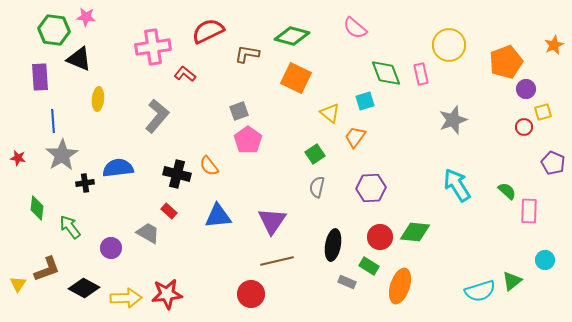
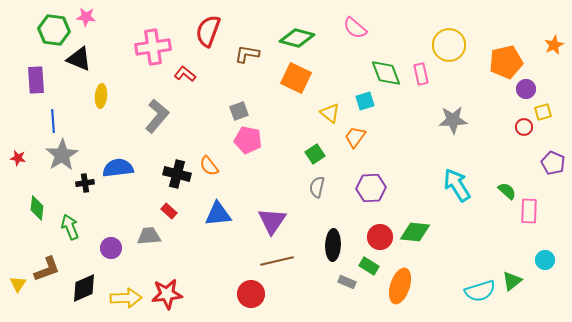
red semicircle at (208, 31): rotated 44 degrees counterclockwise
green diamond at (292, 36): moved 5 px right, 2 px down
orange pentagon at (506, 62): rotated 8 degrees clockwise
purple rectangle at (40, 77): moved 4 px left, 3 px down
yellow ellipse at (98, 99): moved 3 px right, 3 px up
gray star at (453, 120): rotated 16 degrees clockwise
pink pentagon at (248, 140): rotated 24 degrees counterclockwise
blue triangle at (218, 216): moved 2 px up
green arrow at (70, 227): rotated 15 degrees clockwise
gray trapezoid at (148, 233): moved 1 px right, 3 px down; rotated 35 degrees counterclockwise
black ellipse at (333, 245): rotated 8 degrees counterclockwise
black diamond at (84, 288): rotated 52 degrees counterclockwise
